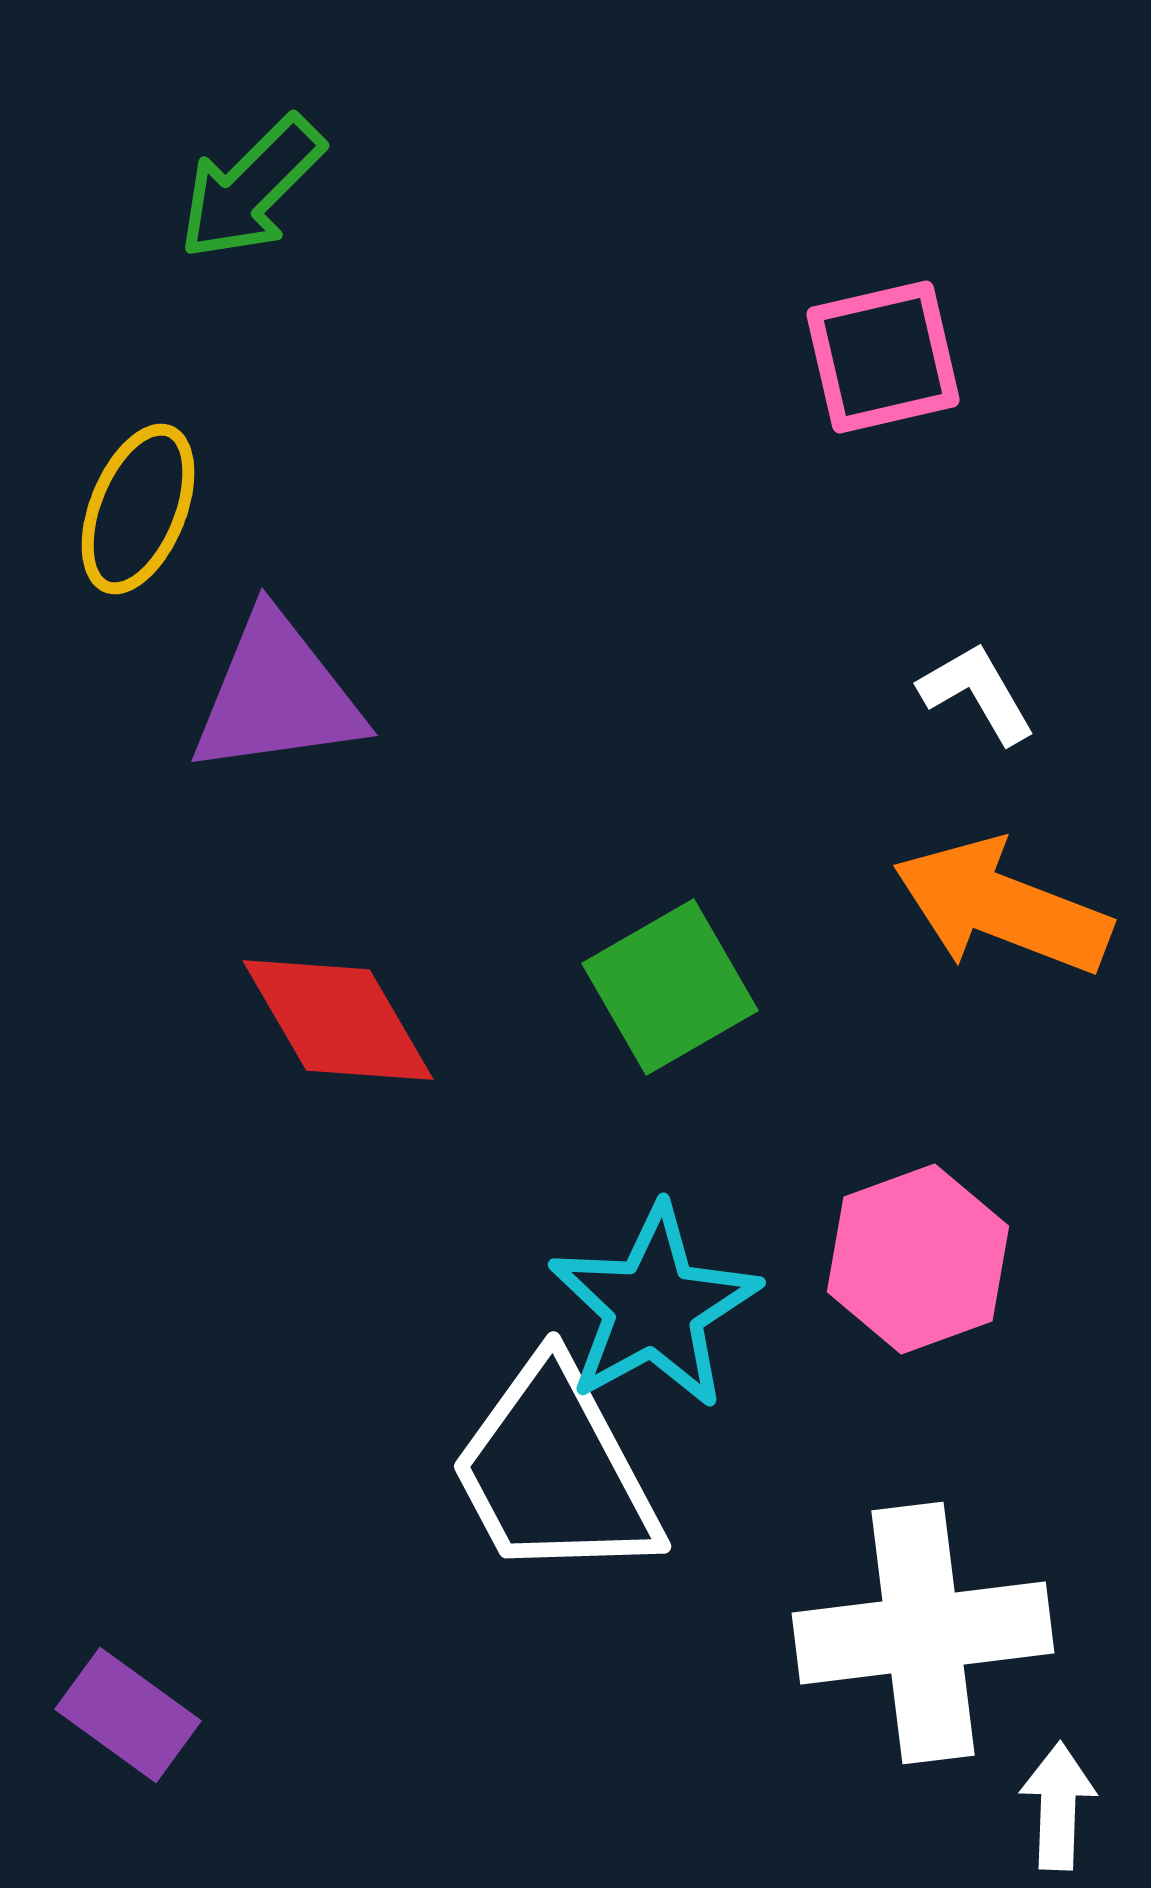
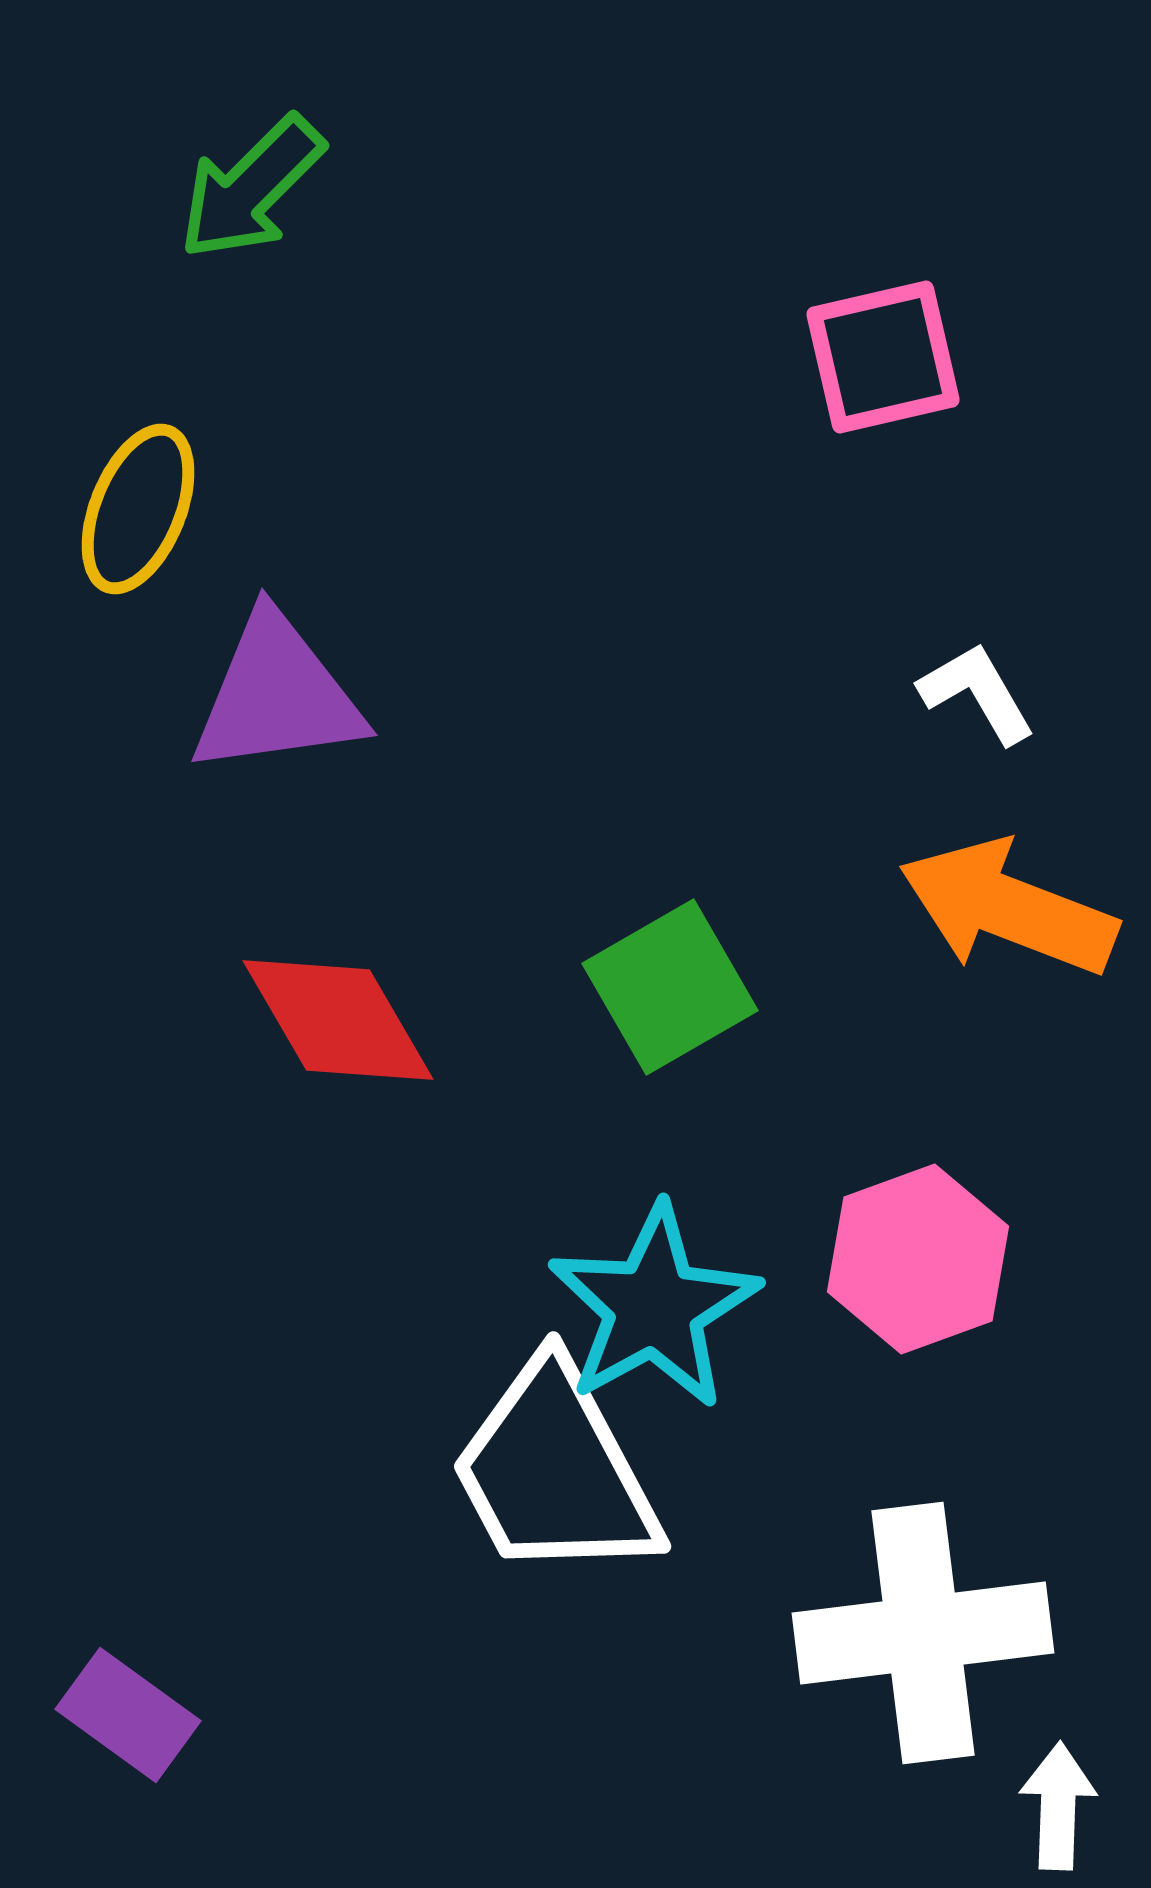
orange arrow: moved 6 px right, 1 px down
